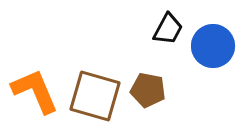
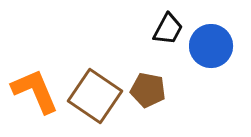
blue circle: moved 2 px left
brown square: rotated 18 degrees clockwise
